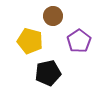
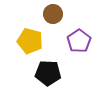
brown circle: moved 2 px up
black pentagon: rotated 15 degrees clockwise
